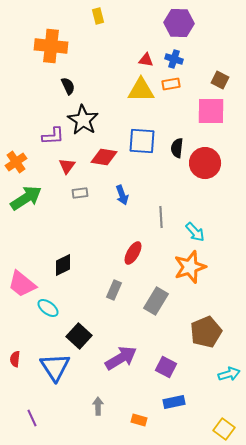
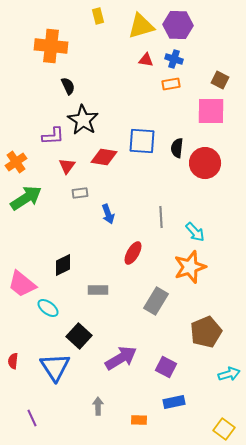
purple hexagon at (179, 23): moved 1 px left, 2 px down
yellow triangle at (141, 90): moved 64 px up; rotated 16 degrees counterclockwise
blue arrow at (122, 195): moved 14 px left, 19 px down
gray rectangle at (114, 290): moved 16 px left; rotated 66 degrees clockwise
red semicircle at (15, 359): moved 2 px left, 2 px down
orange rectangle at (139, 420): rotated 14 degrees counterclockwise
